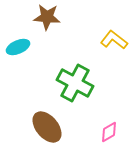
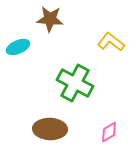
brown star: moved 3 px right, 2 px down
yellow L-shape: moved 3 px left, 2 px down
brown ellipse: moved 3 px right, 2 px down; rotated 48 degrees counterclockwise
